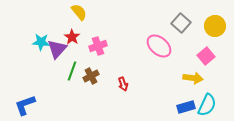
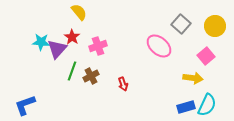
gray square: moved 1 px down
